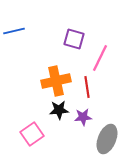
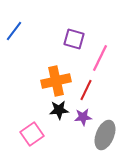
blue line: rotated 40 degrees counterclockwise
red line: moved 1 px left, 3 px down; rotated 35 degrees clockwise
gray ellipse: moved 2 px left, 4 px up
